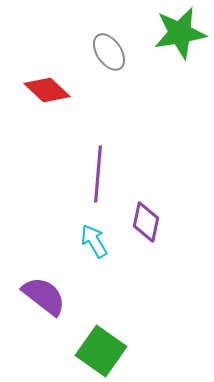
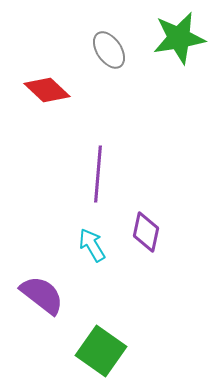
green star: moved 1 px left, 5 px down
gray ellipse: moved 2 px up
purple diamond: moved 10 px down
cyan arrow: moved 2 px left, 4 px down
purple semicircle: moved 2 px left, 1 px up
